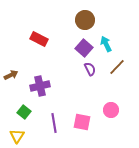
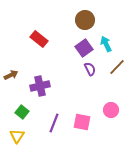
red rectangle: rotated 12 degrees clockwise
purple square: rotated 12 degrees clockwise
green square: moved 2 px left
purple line: rotated 30 degrees clockwise
